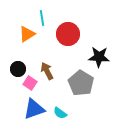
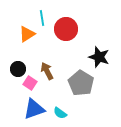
red circle: moved 2 px left, 5 px up
black star: rotated 15 degrees clockwise
